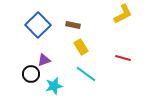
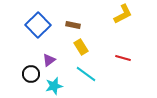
purple triangle: moved 5 px right; rotated 16 degrees counterclockwise
